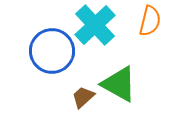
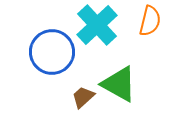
cyan cross: moved 2 px right
blue circle: moved 1 px down
